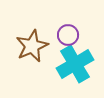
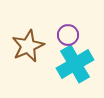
brown star: moved 4 px left
